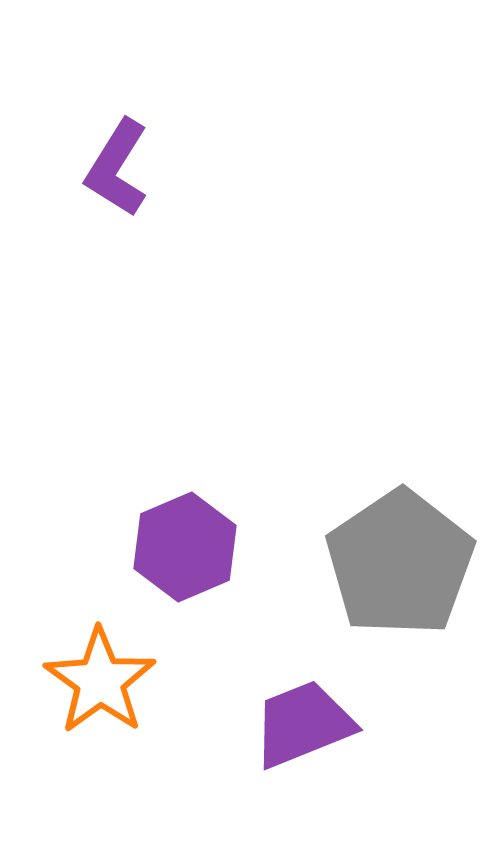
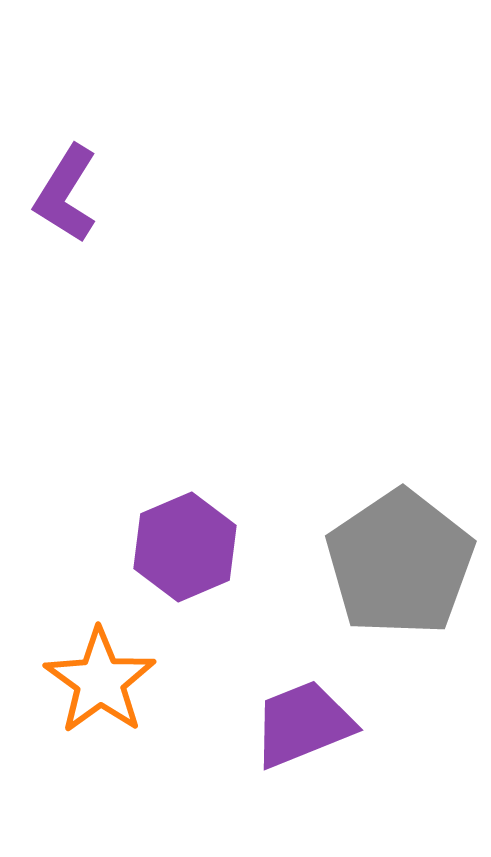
purple L-shape: moved 51 px left, 26 px down
